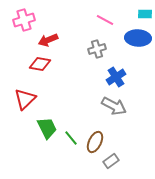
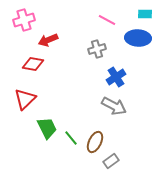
pink line: moved 2 px right
red diamond: moved 7 px left
